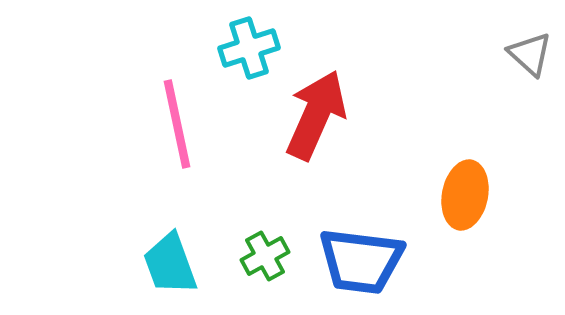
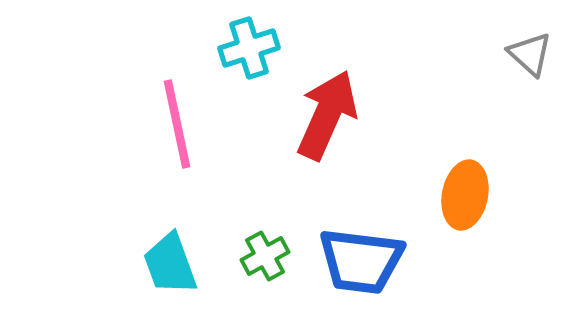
red arrow: moved 11 px right
